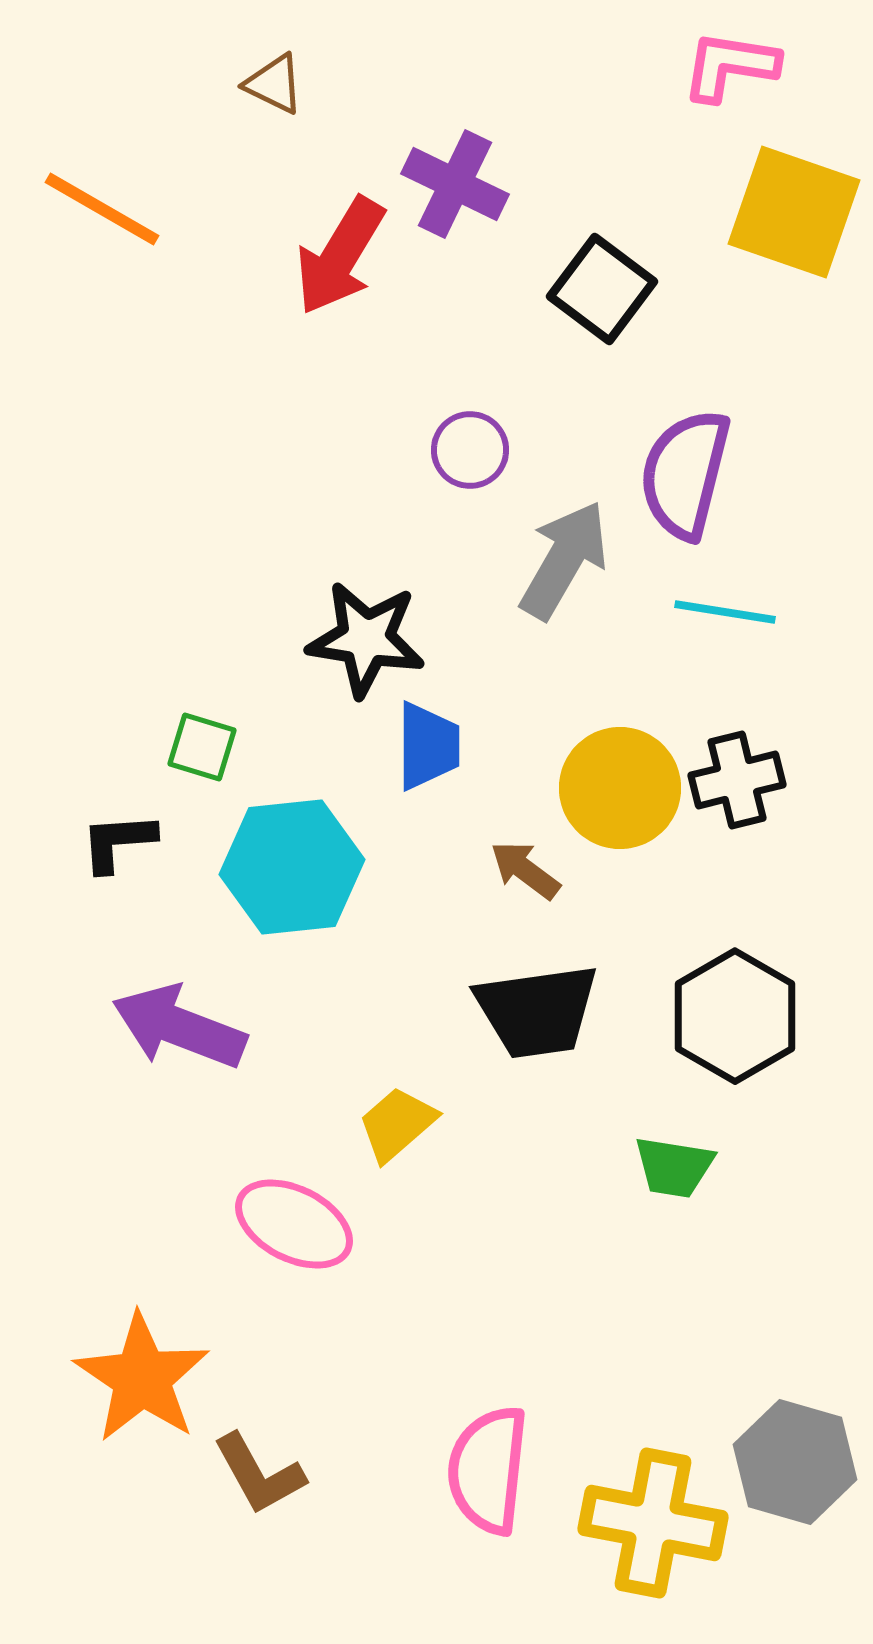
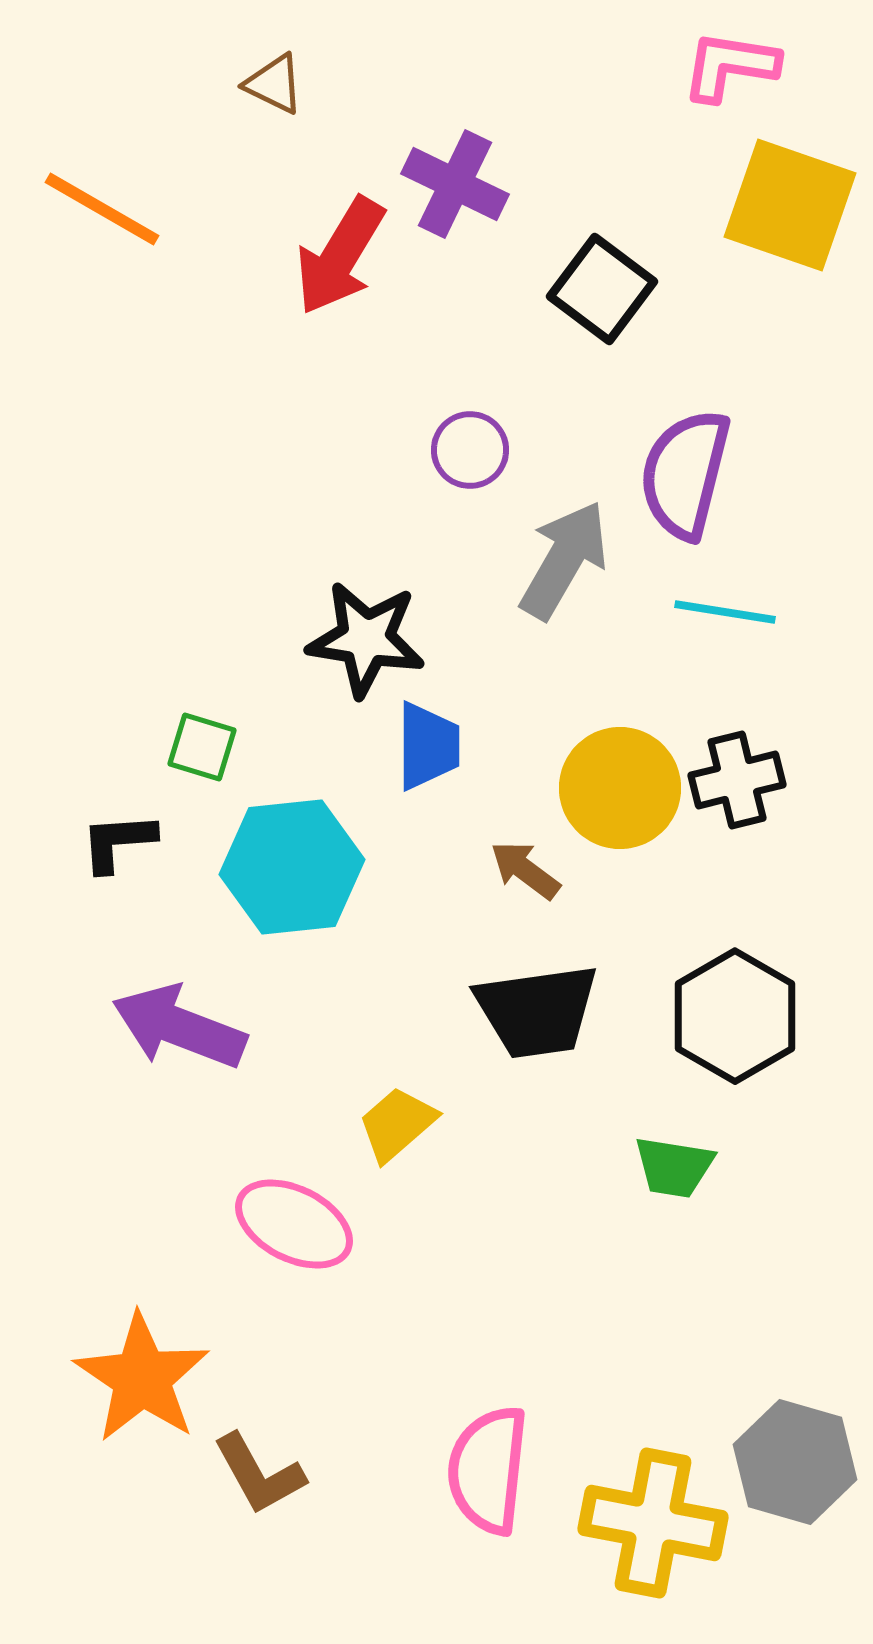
yellow square: moved 4 px left, 7 px up
